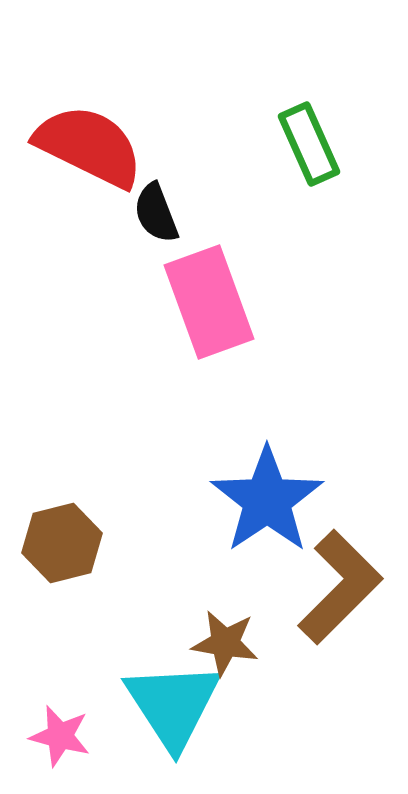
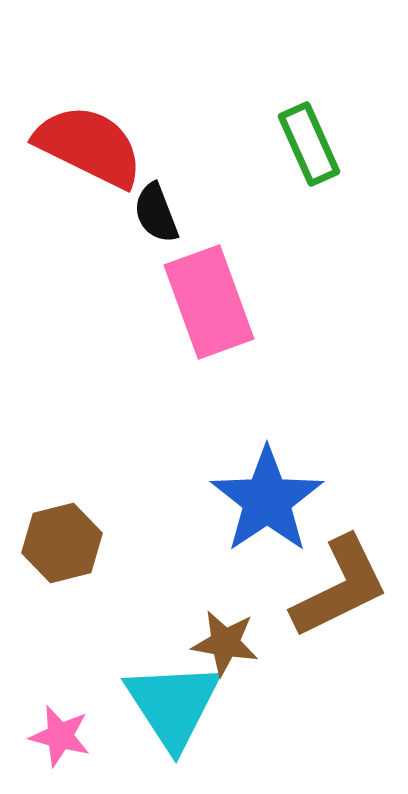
brown L-shape: rotated 19 degrees clockwise
